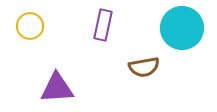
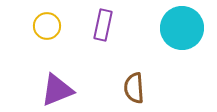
yellow circle: moved 17 px right
brown semicircle: moved 10 px left, 21 px down; rotated 96 degrees clockwise
purple triangle: moved 2 px down; rotated 18 degrees counterclockwise
